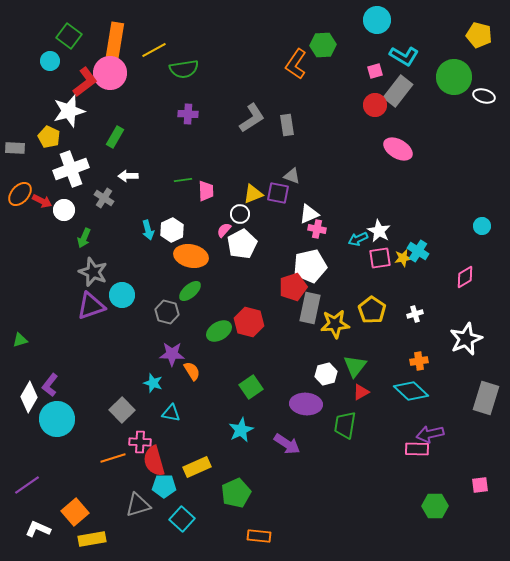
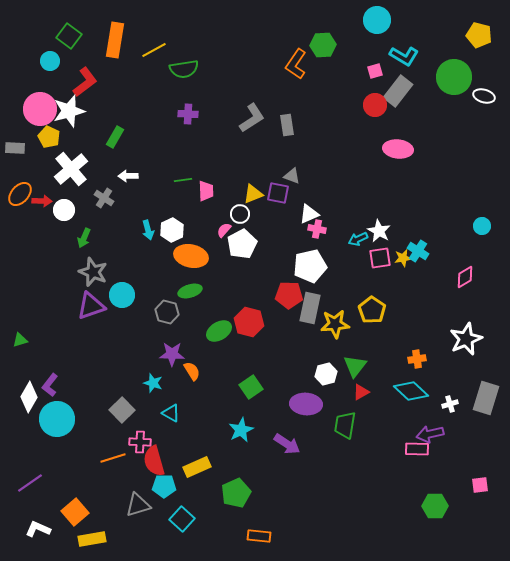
pink circle at (110, 73): moved 70 px left, 36 px down
pink ellipse at (398, 149): rotated 24 degrees counterclockwise
white cross at (71, 169): rotated 20 degrees counterclockwise
red arrow at (42, 201): rotated 24 degrees counterclockwise
red pentagon at (293, 287): moved 4 px left, 8 px down; rotated 20 degrees clockwise
green ellipse at (190, 291): rotated 25 degrees clockwise
white cross at (415, 314): moved 35 px right, 90 px down
orange cross at (419, 361): moved 2 px left, 2 px up
cyan triangle at (171, 413): rotated 18 degrees clockwise
purple line at (27, 485): moved 3 px right, 2 px up
